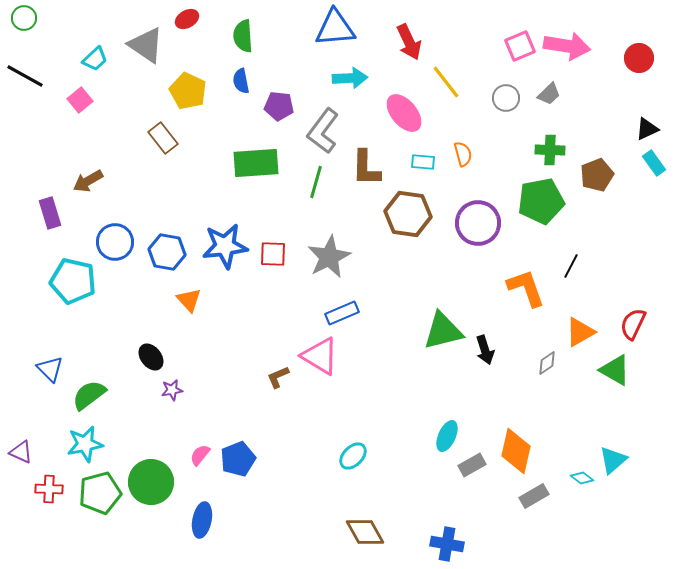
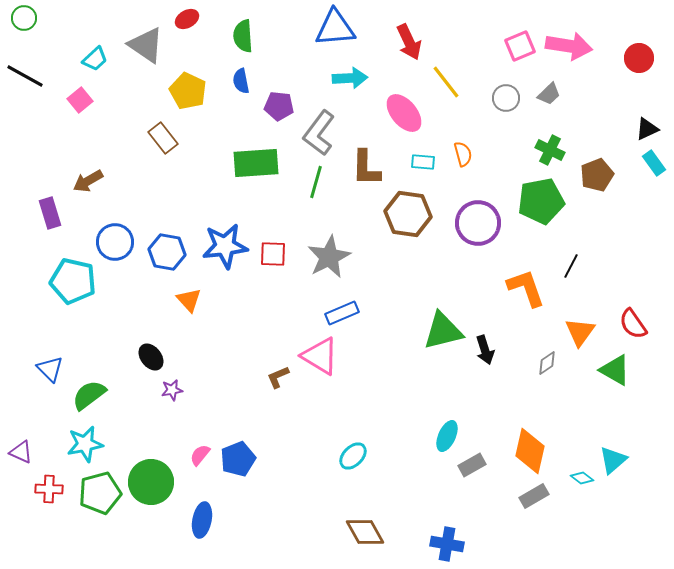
pink arrow at (567, 46): moved 2 px right
gray L-shape at (323, 131): moved 4 px left, 2 px down
green cross at (550, 150): rotated 24 degrees clockwise
red semicircle at (633, 324): rotated 60 degrees counterclockwise
orange triangle at (580, 332): rotated 24 degrees counterclockwise
orange diamond at (516, 451): moved 14 px right
